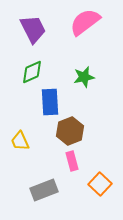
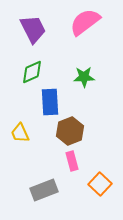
green star: rotated 10 degrees clockwise
yellow trapezoid: moved 8 px up
